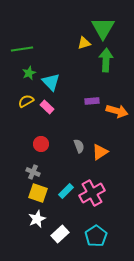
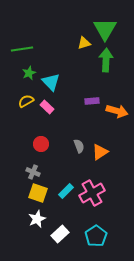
green triangle: moved 2 px right, 1 px down
